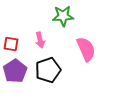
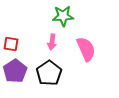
pink arrow: moved 12 px right, 2 px down; rotated 21 degrees clockwise
black pentagon: moved 1 px right, 3 px down; rotated 15 degrees counterclockwise
